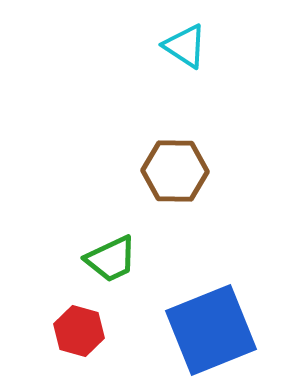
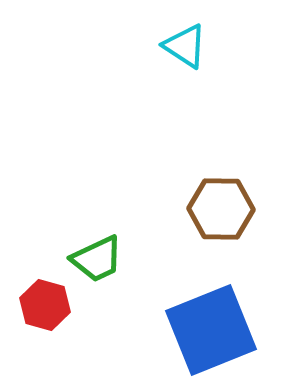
brown hexagon: moved 46 px right, 38 px down
green trapezoid: moved 14 px left
red hexagon: moved 34 px left, 26 px up
